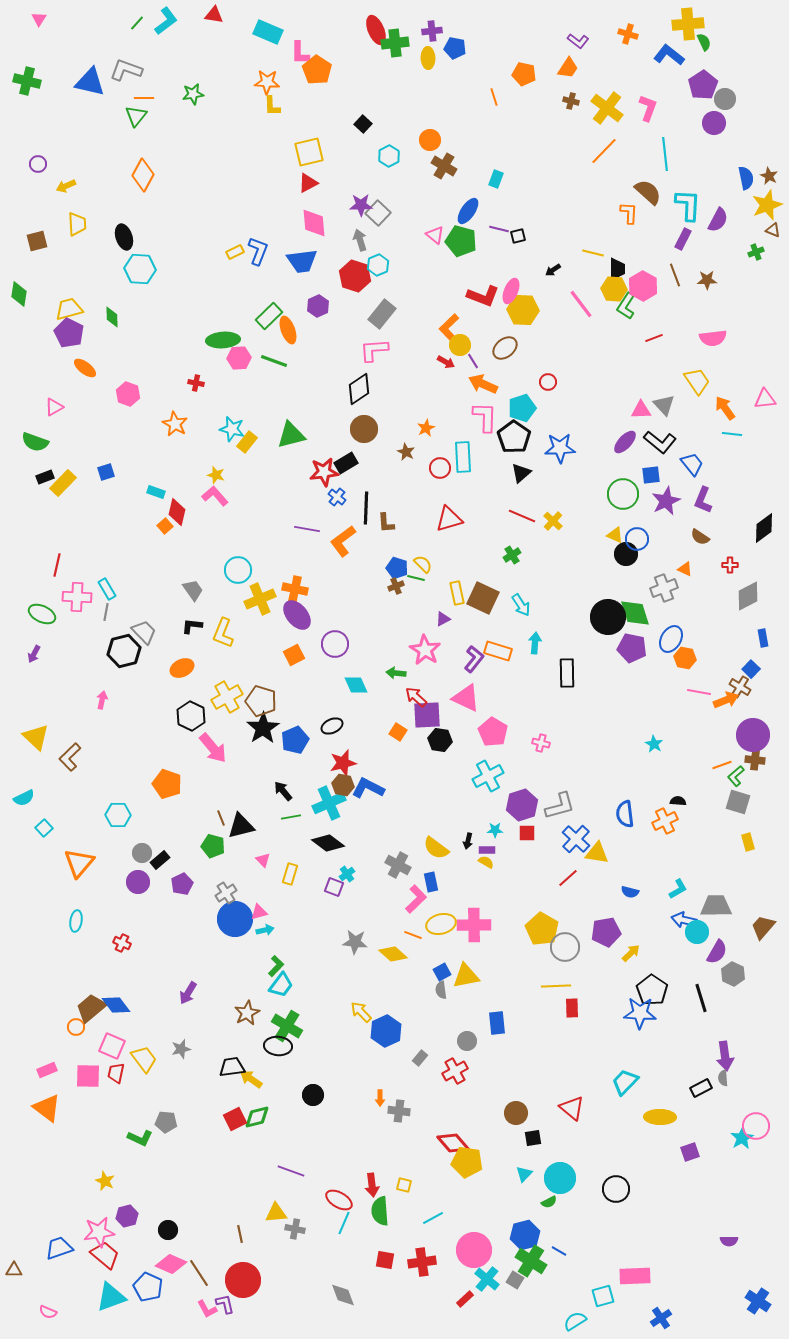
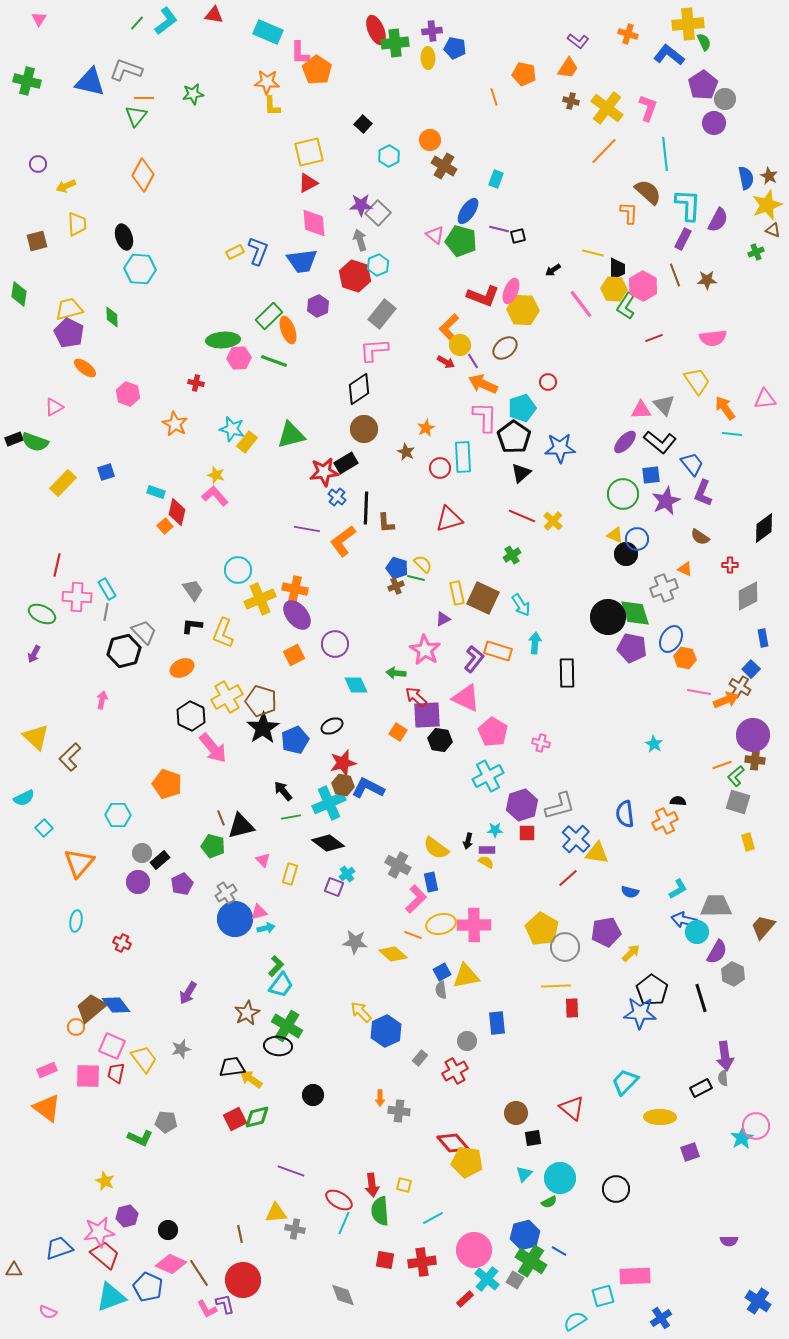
black rectangle at (45, 477): moved 31 px left, 38 px up
purple L-shape at (703, 500): moved 7 px up
cyan arrow at (265, 930): moved 1 px right, 2 px up
